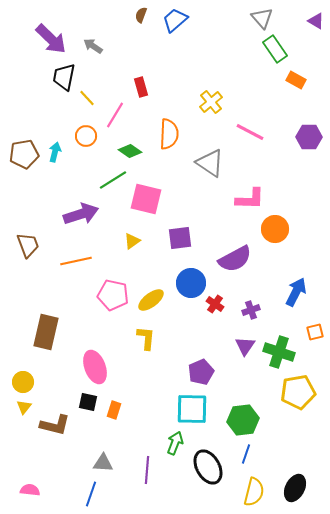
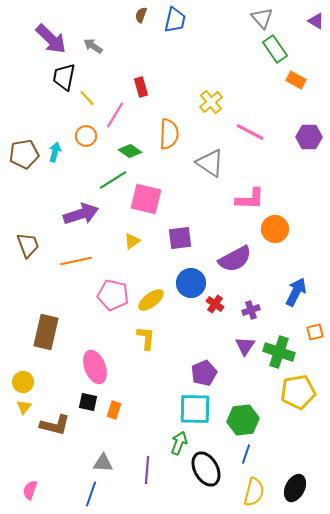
blue trapezoid at (175, 20): rotated 144 degrees clockwise
purple pentagon at (201, 372): moved 3 px right, 1 px down
cyan square at (192, 409): moved 3 px right
green arrow at (175, 443): moved 4 px right
black ellipse at (208, 467): moved 2 px left, 2 px down
pink semicircle at (30, 490): rotated 78 degrees counterclockwise
